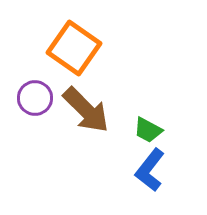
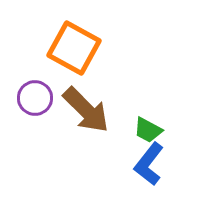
orange square: rotated 6 degrees counterclockwise
blue L-shape: moved 1 px left, 6 px up
